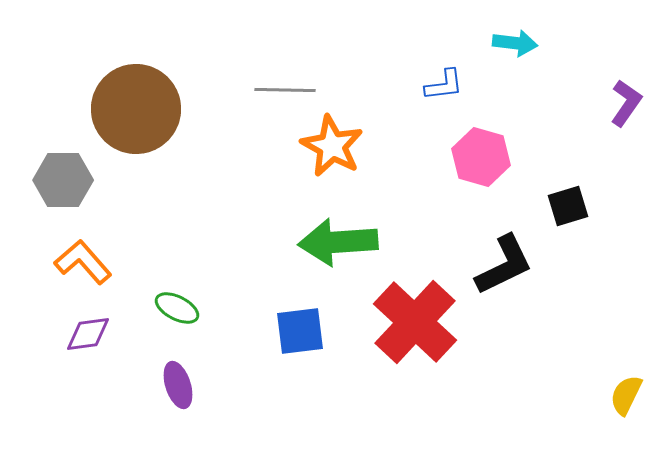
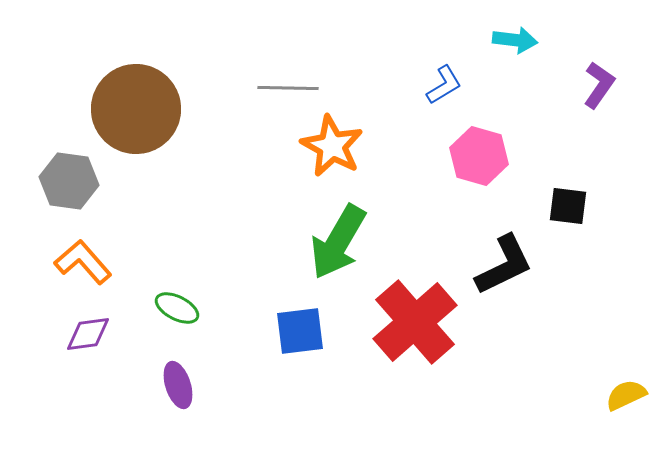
cyan arrow: moved 3 px up
blue L-shape: rotated 24 degrees counterclockwise
gray line: moved 3 px right, 2 px up
purple L-shape: moved 27 px left, 18 px up
pink hexagon: moved 2 px left, 1 px up
gray hexagon: moved 6 px right, 1 px down; rotated 8 degrees clockwise
black square: rotated 24 degrees clockwise
green arrow: rotated 56 degrees counterclockwise
red cross: rotated 6 degrees clockwise
yellow semicircle: rotated 39 degrees clockwise
